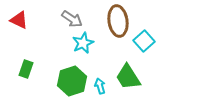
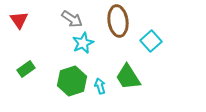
red triangle: rotated 30 degrees clockwise
cyan square: moved 7 px right
green rectangle: rotated 36 degrees clockwise
